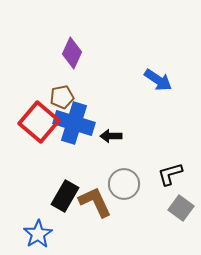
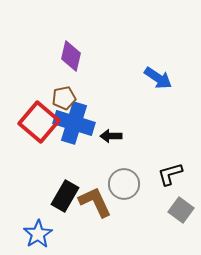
purple diamond: moved 1 px left, 3 px down; rotated 12 degrees counterclockwise
blue arrow: moved 2 px up
brown pentagon: moved 2 px right, 1 px down
gray square: moved 2 px down
